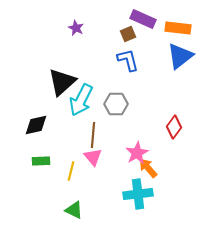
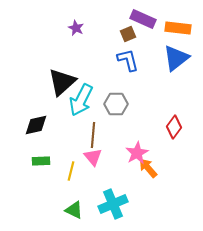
blue triangle: moved 4 px left, 2 px down
cyan cross: moved 25 px left, 10 px down; rotated 16 degrees counterclockwise
